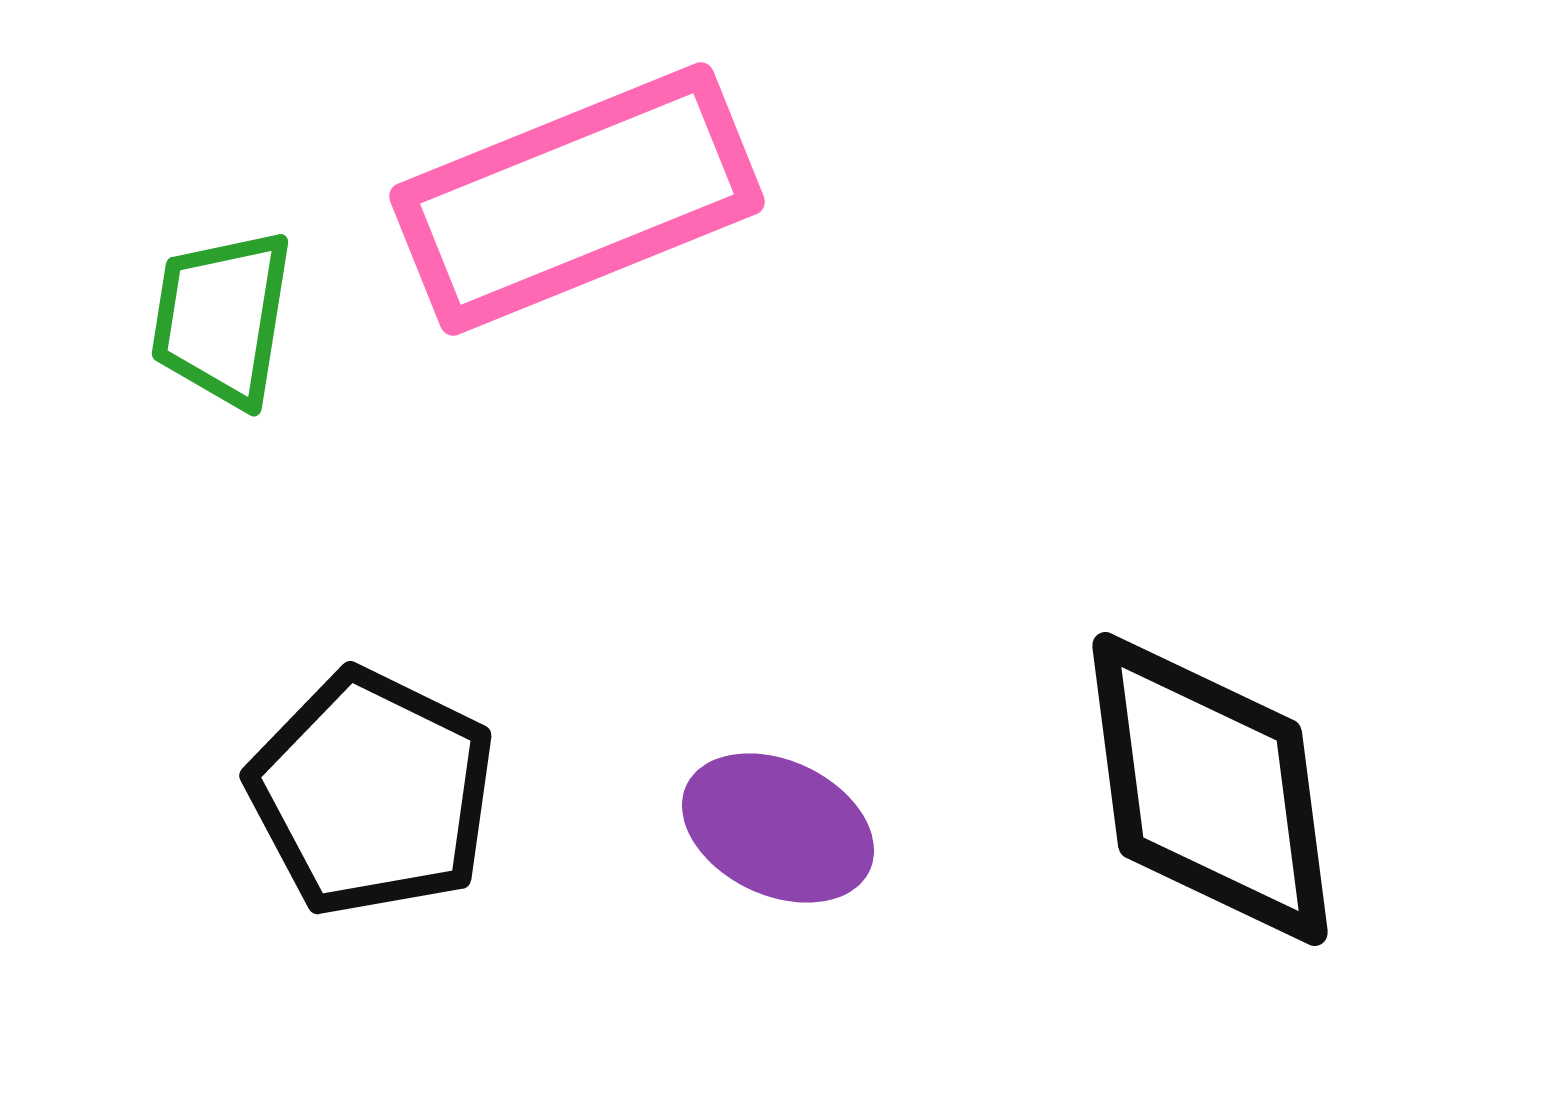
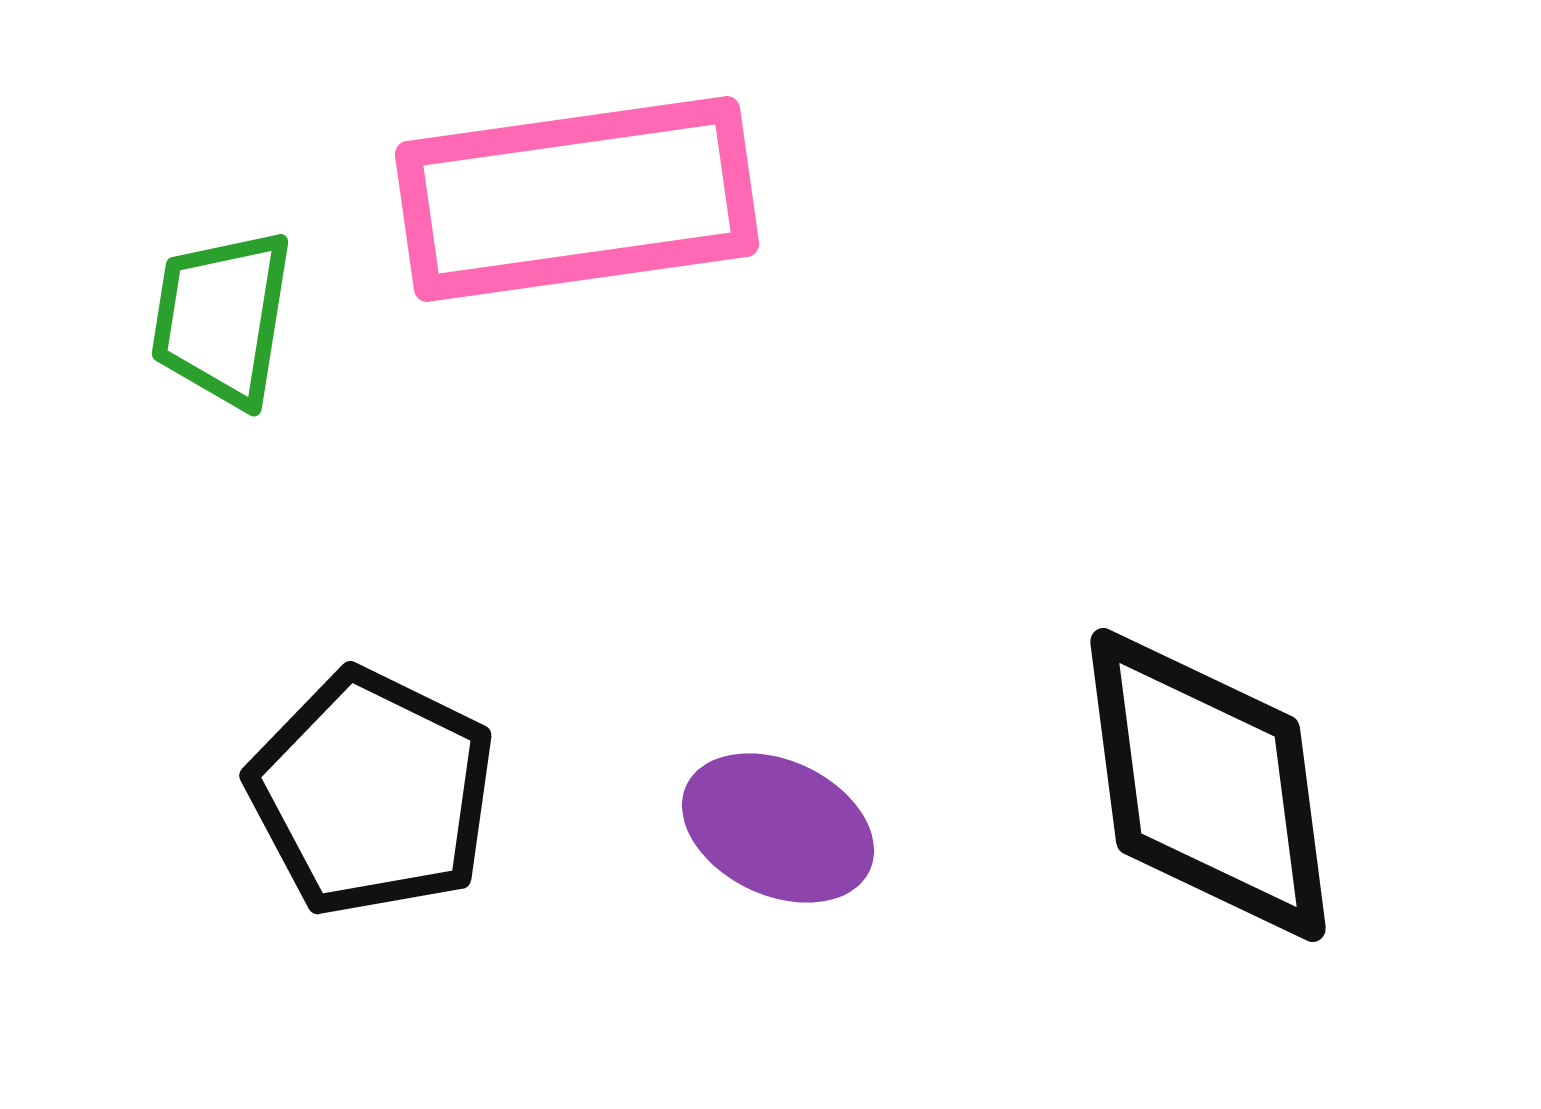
pink rectangle: rotated 14 degrees clockwise
black diamond: moved 2 px left, 4 px up
